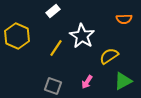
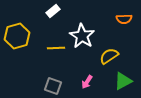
yellow hexagon: rotated 20 degrees clockwise
yellow line: rotated 54 degrees clockwise
